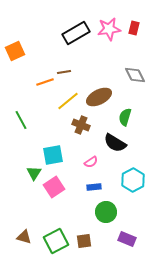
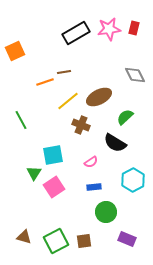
green semicircle: rotated 30 degrees clockwise
